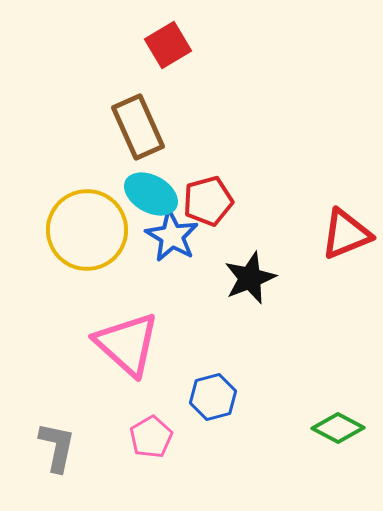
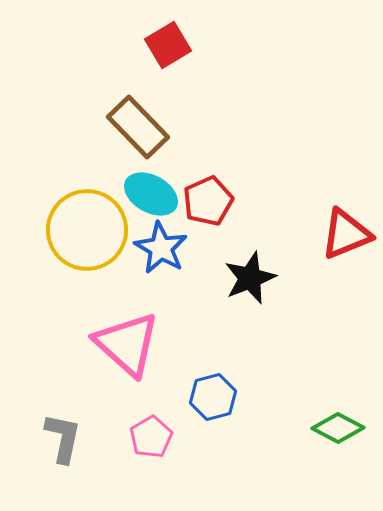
brown rectangle: rotated 20 degrees counterclockwise
red pentagon: rotated 9 degrees counterclockwise
blue star: moved 11 px left, 12 px down
gray L-shape: moved 6 px right, 9 px up
